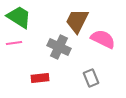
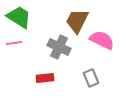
pink semicircle: moved 1 px left, 1 px down
red rectangle: moved 5 px right
